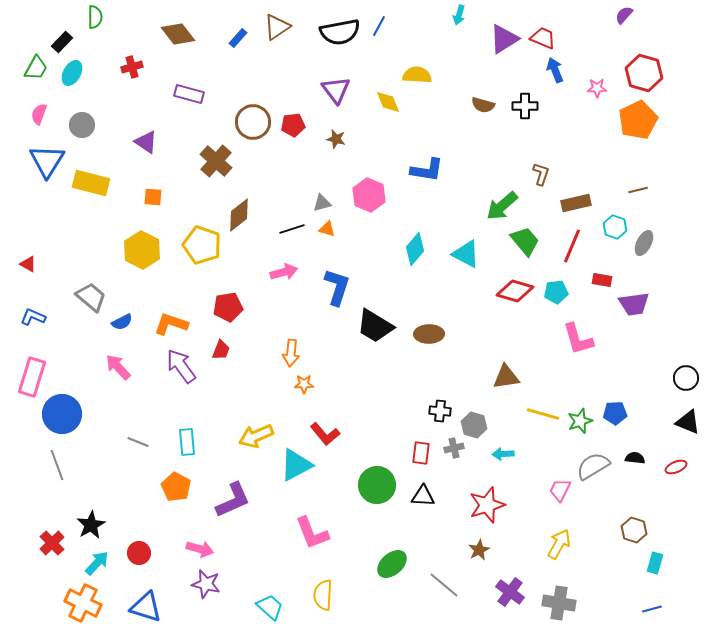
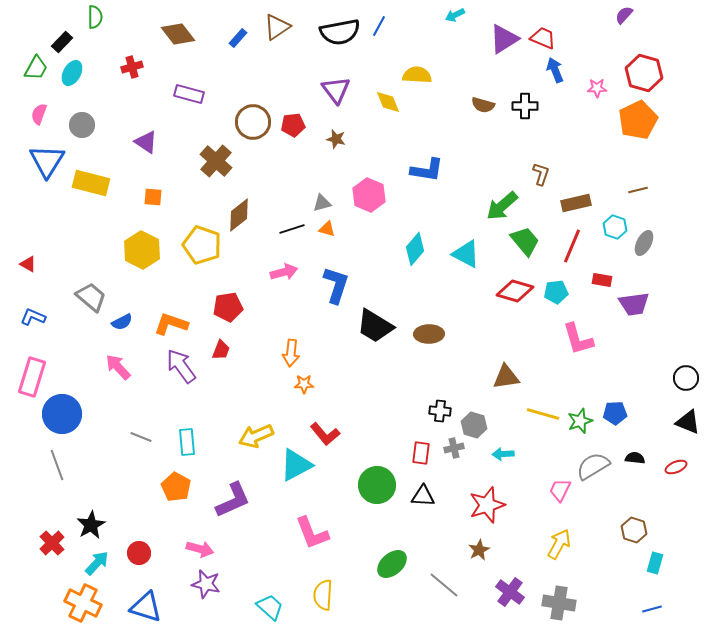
cyan arrow at (459, 15): moved 4 px left; rotated 48 degrees clockwise
blue L-shape at (337, 287): moved 1 px left, 2 px up
gray line at (138, 442): moved 3 px right, 5 px up
